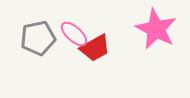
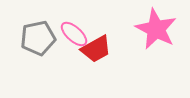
red trapezoid: moved 1 px right, 1 px down
